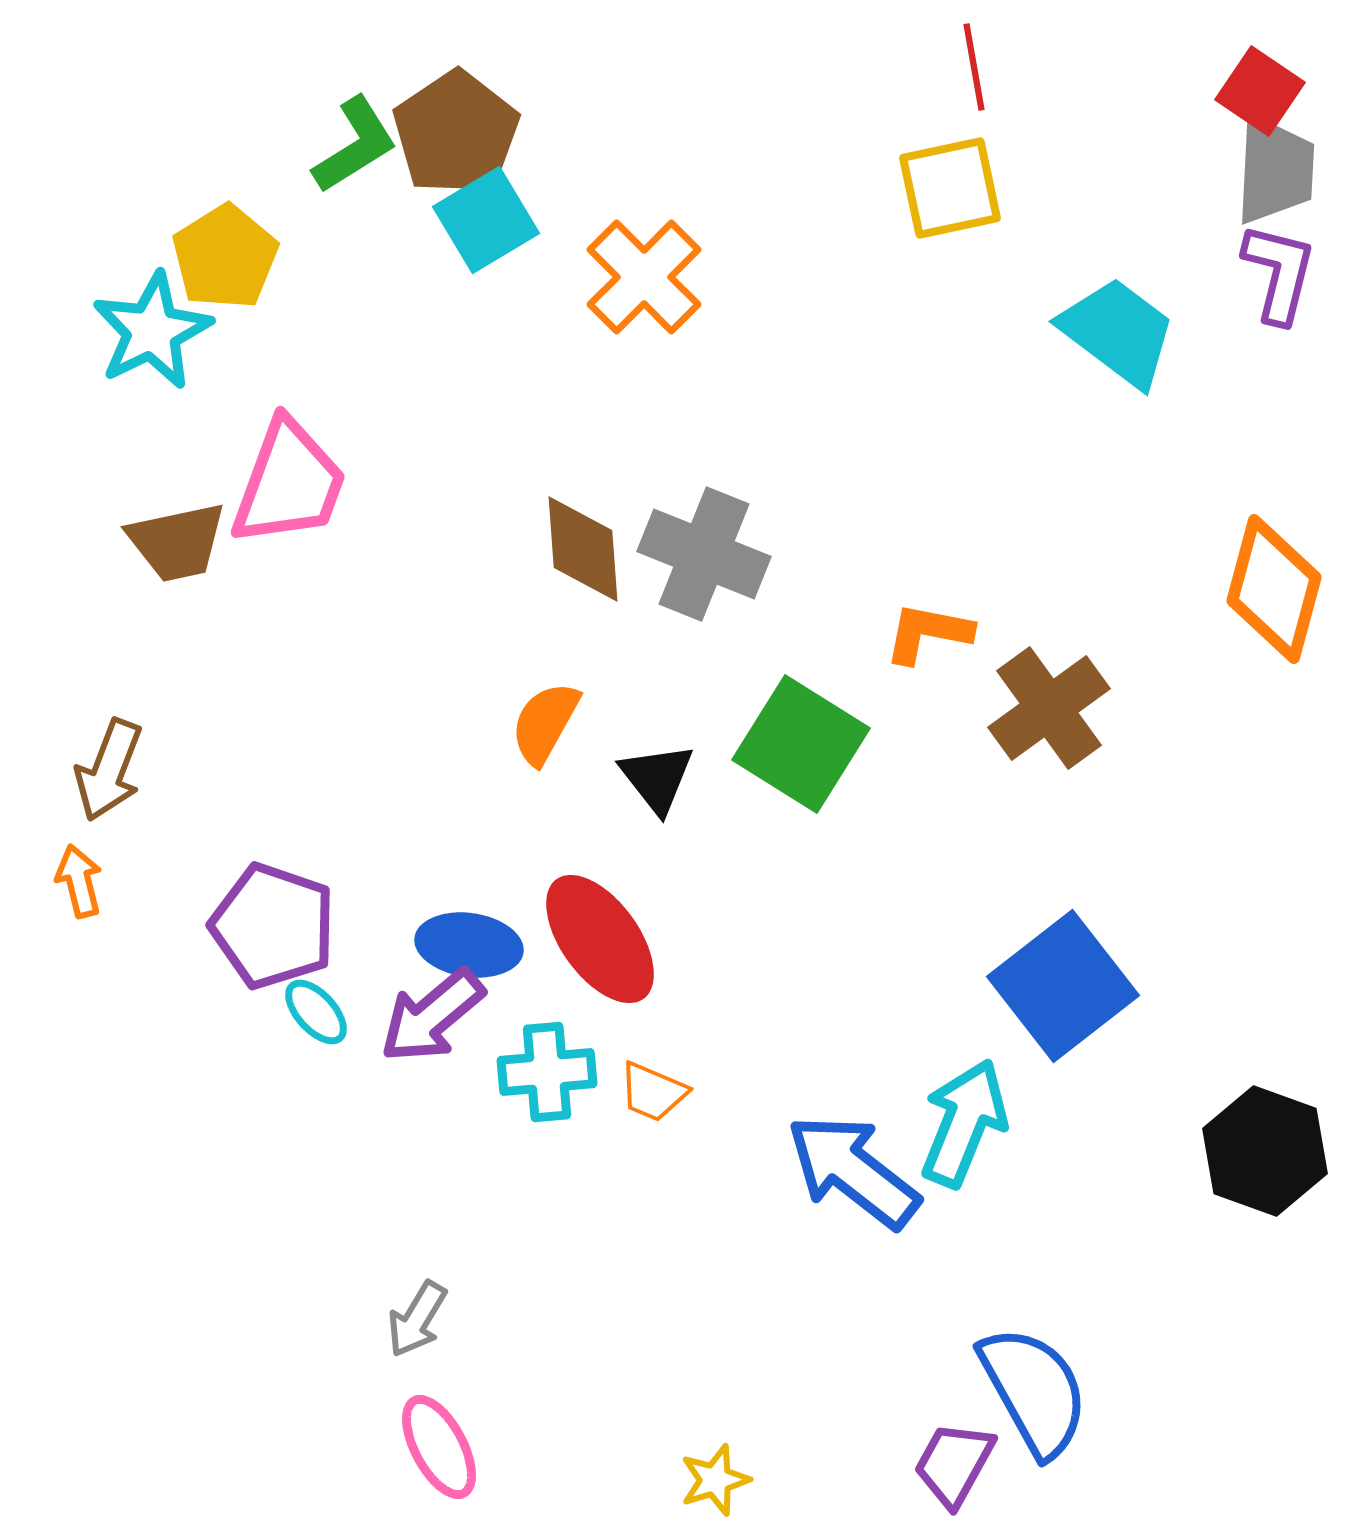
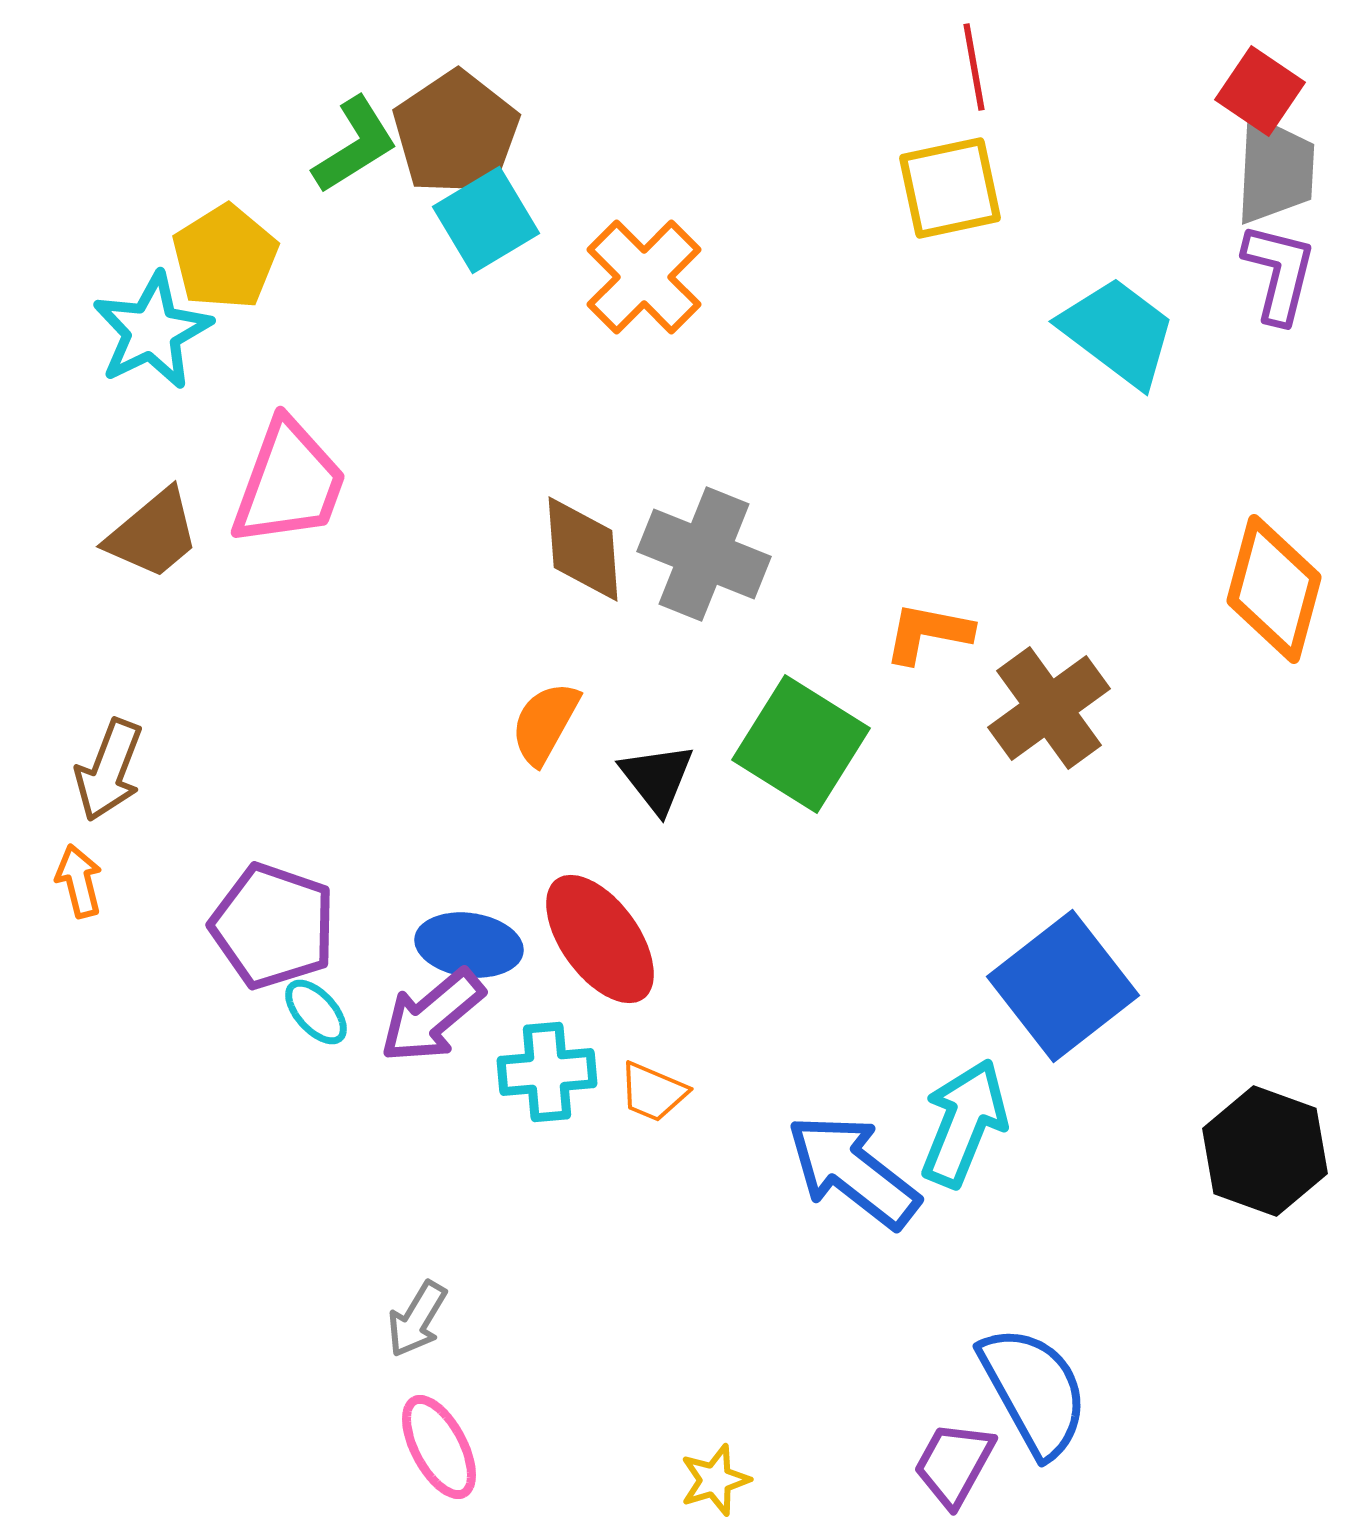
brown trapezoid: moved 24 px left, 8 px up; rotated 28 degrees counterclockwise
